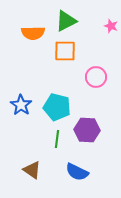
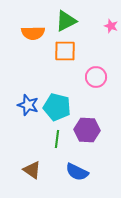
blue star: moved 7 px right; rotated 15 degrees counterclockwise
